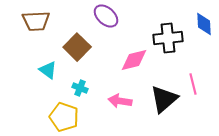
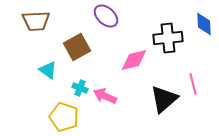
brown square: rotated 16 degrees clockwise
pink arrow: moved 15 px left, 5 px up; rotated 15 degrees clockwise
